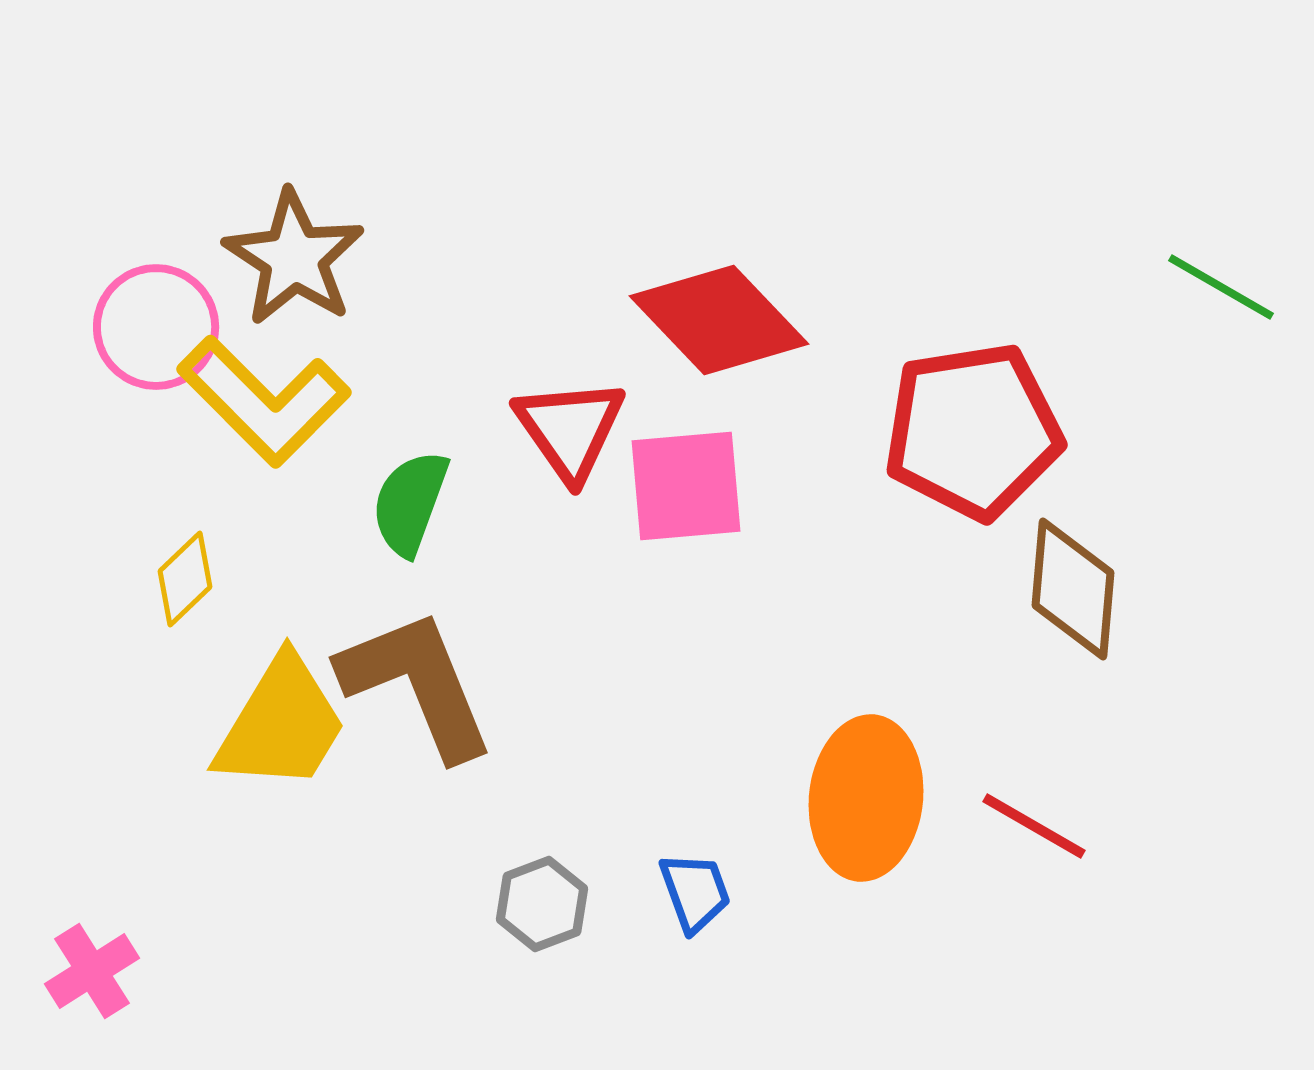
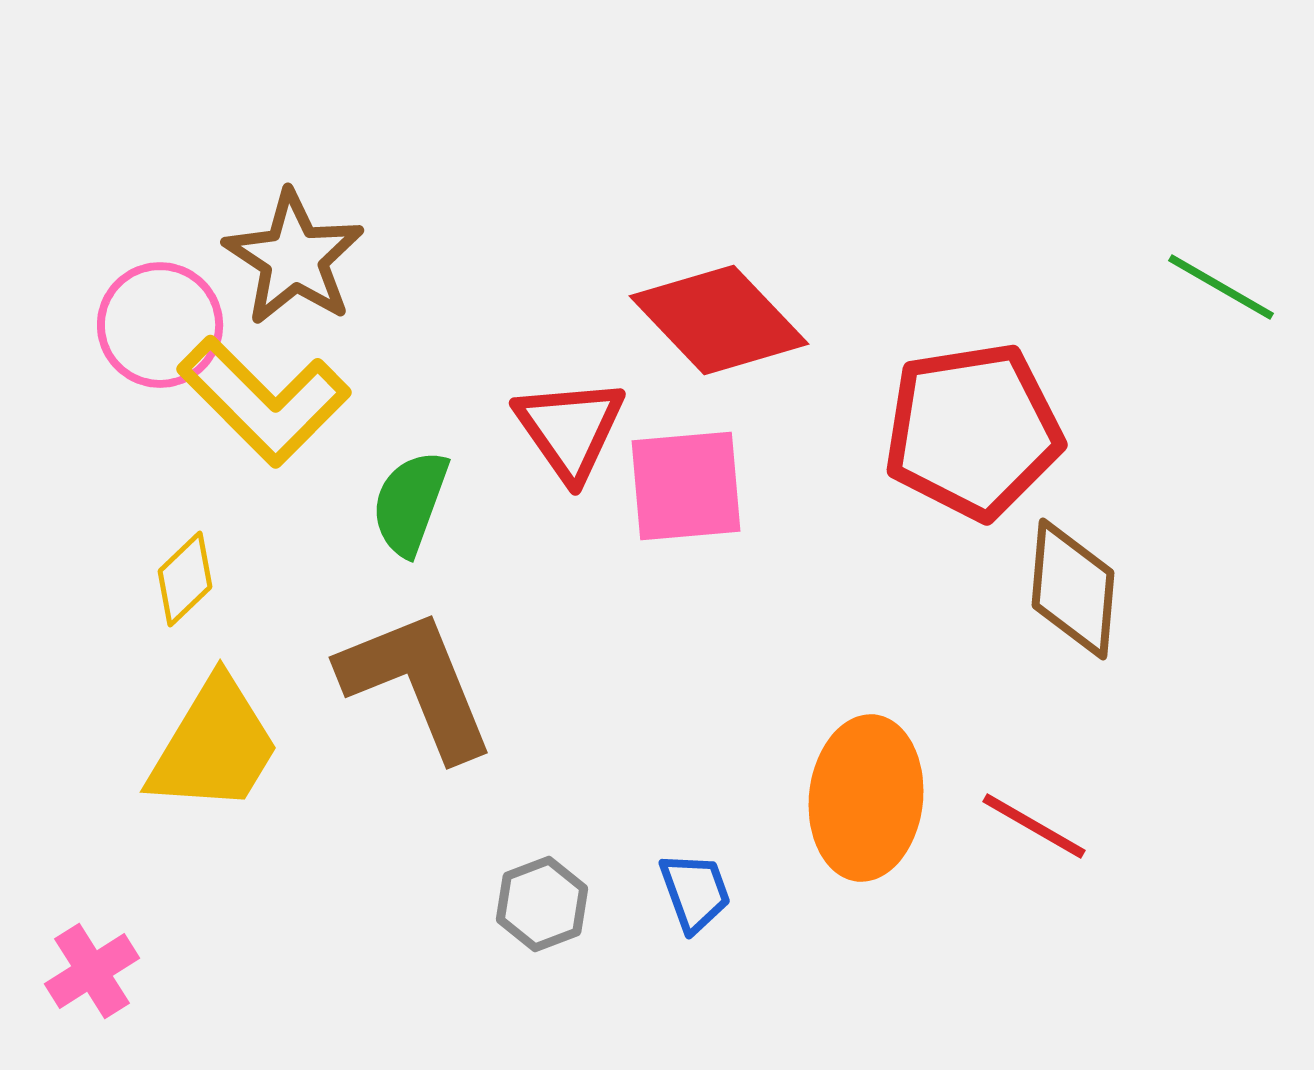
pink circle: moved 4 px right, 2 px up
yellow trapezoid: moved 67 px left, 22 px down
